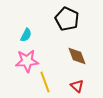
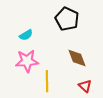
cyan semicircle: rotated 32 degrees clockwise
brown diamond: moved 2 px down
yellow line: moved 2 px right, 1 px up; rotated 20 degrees clockwise
red triangle: moved 8 px right
